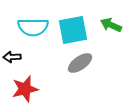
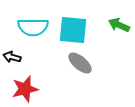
green arrow: moved 8 px right
cyan square: rotated 16 degrees clockwise
black arrow: rotated 18 degrees clockwise
gray ellipse: rotated 75 degrees clockwise
